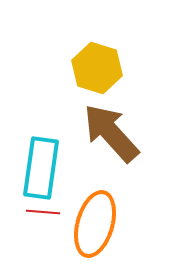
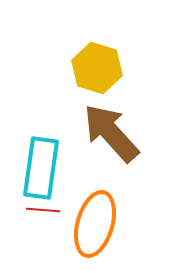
red line: moved 2 px up
